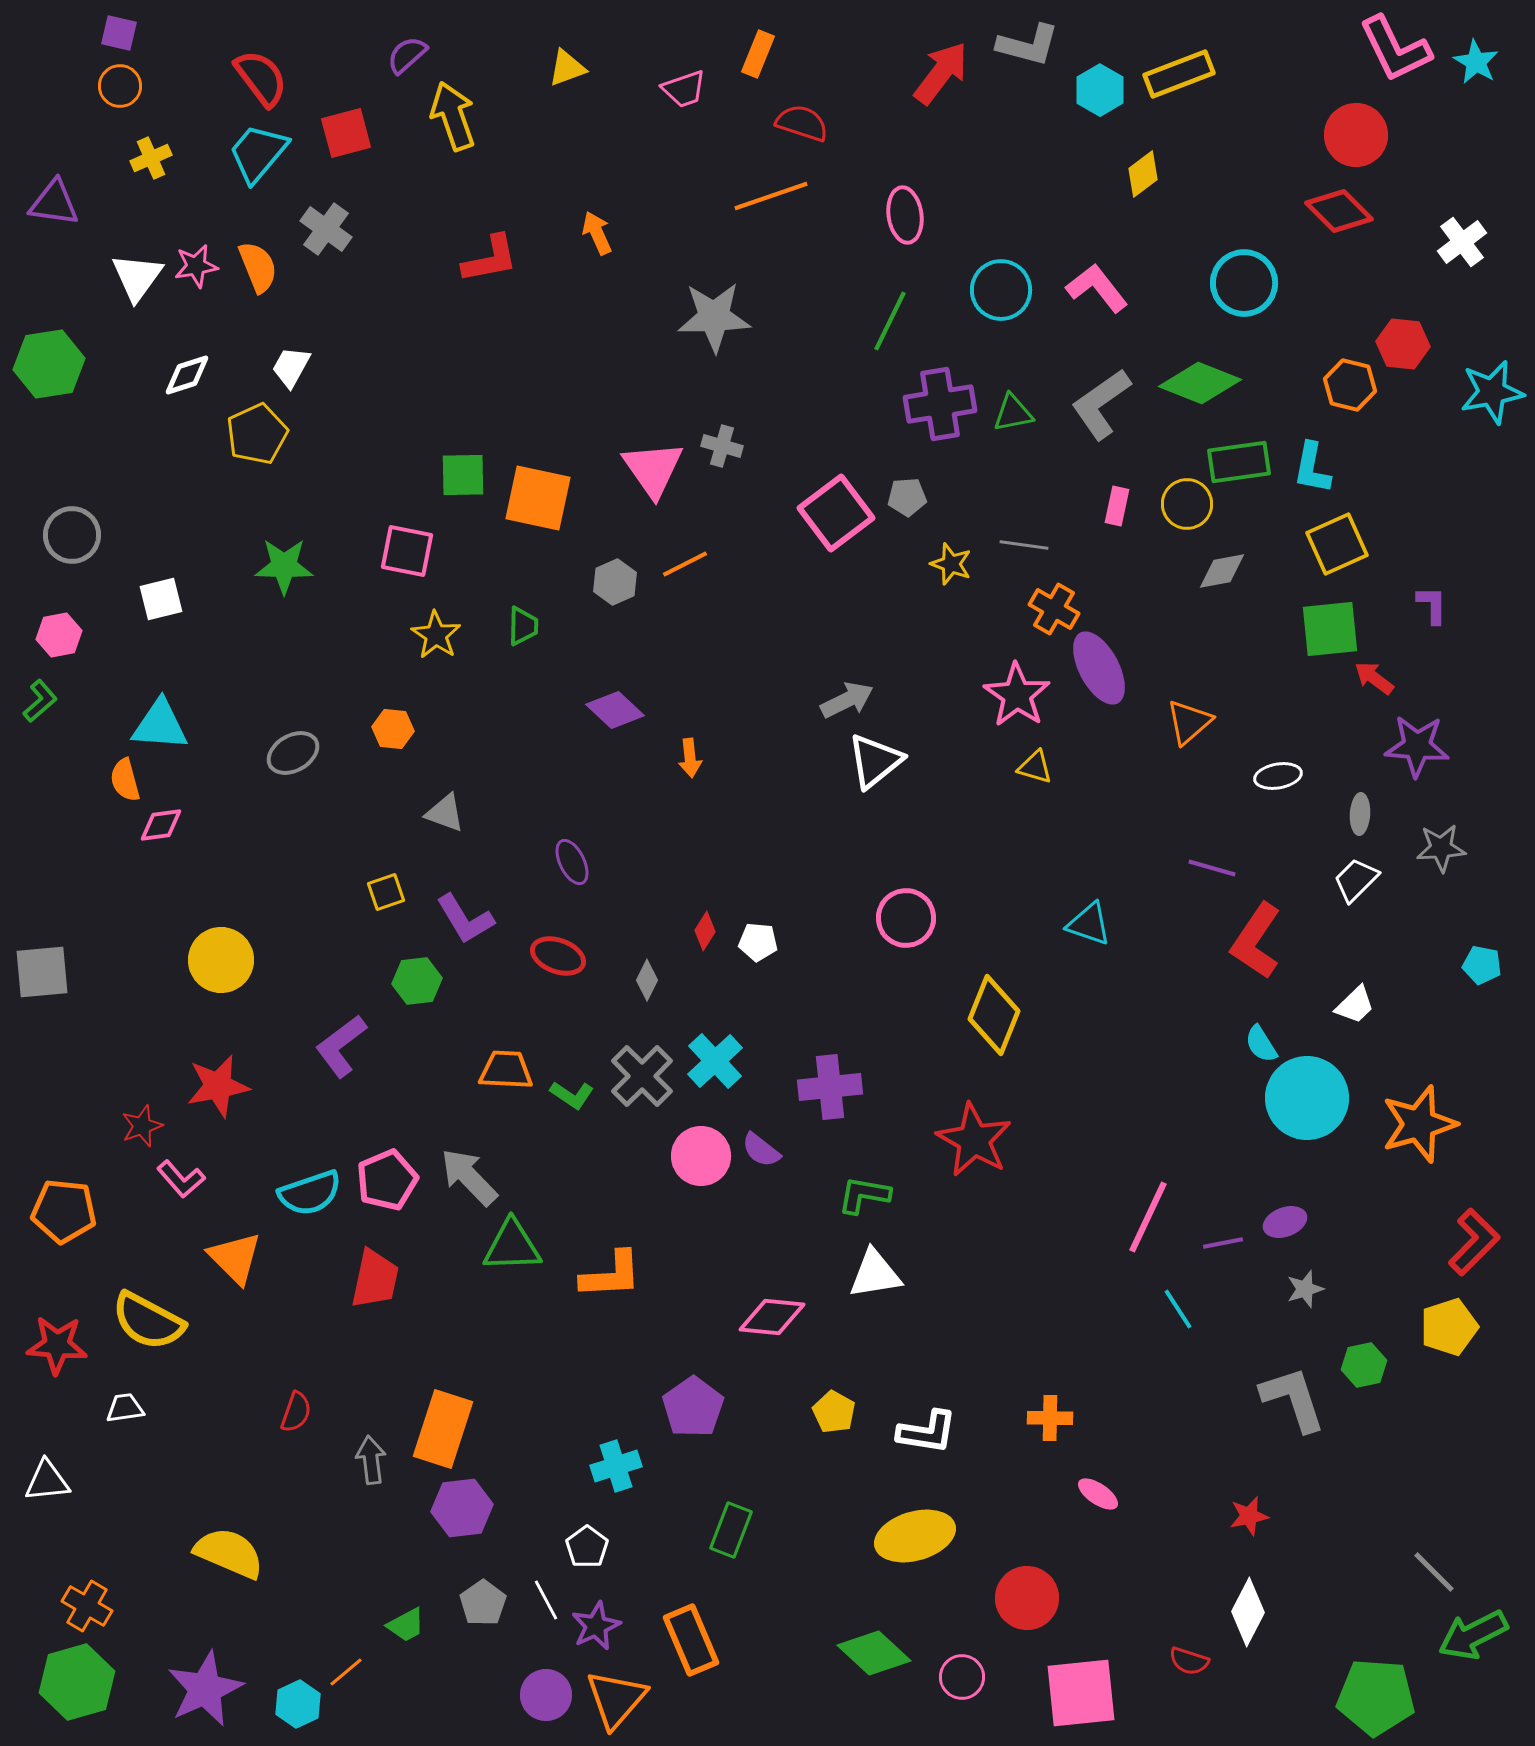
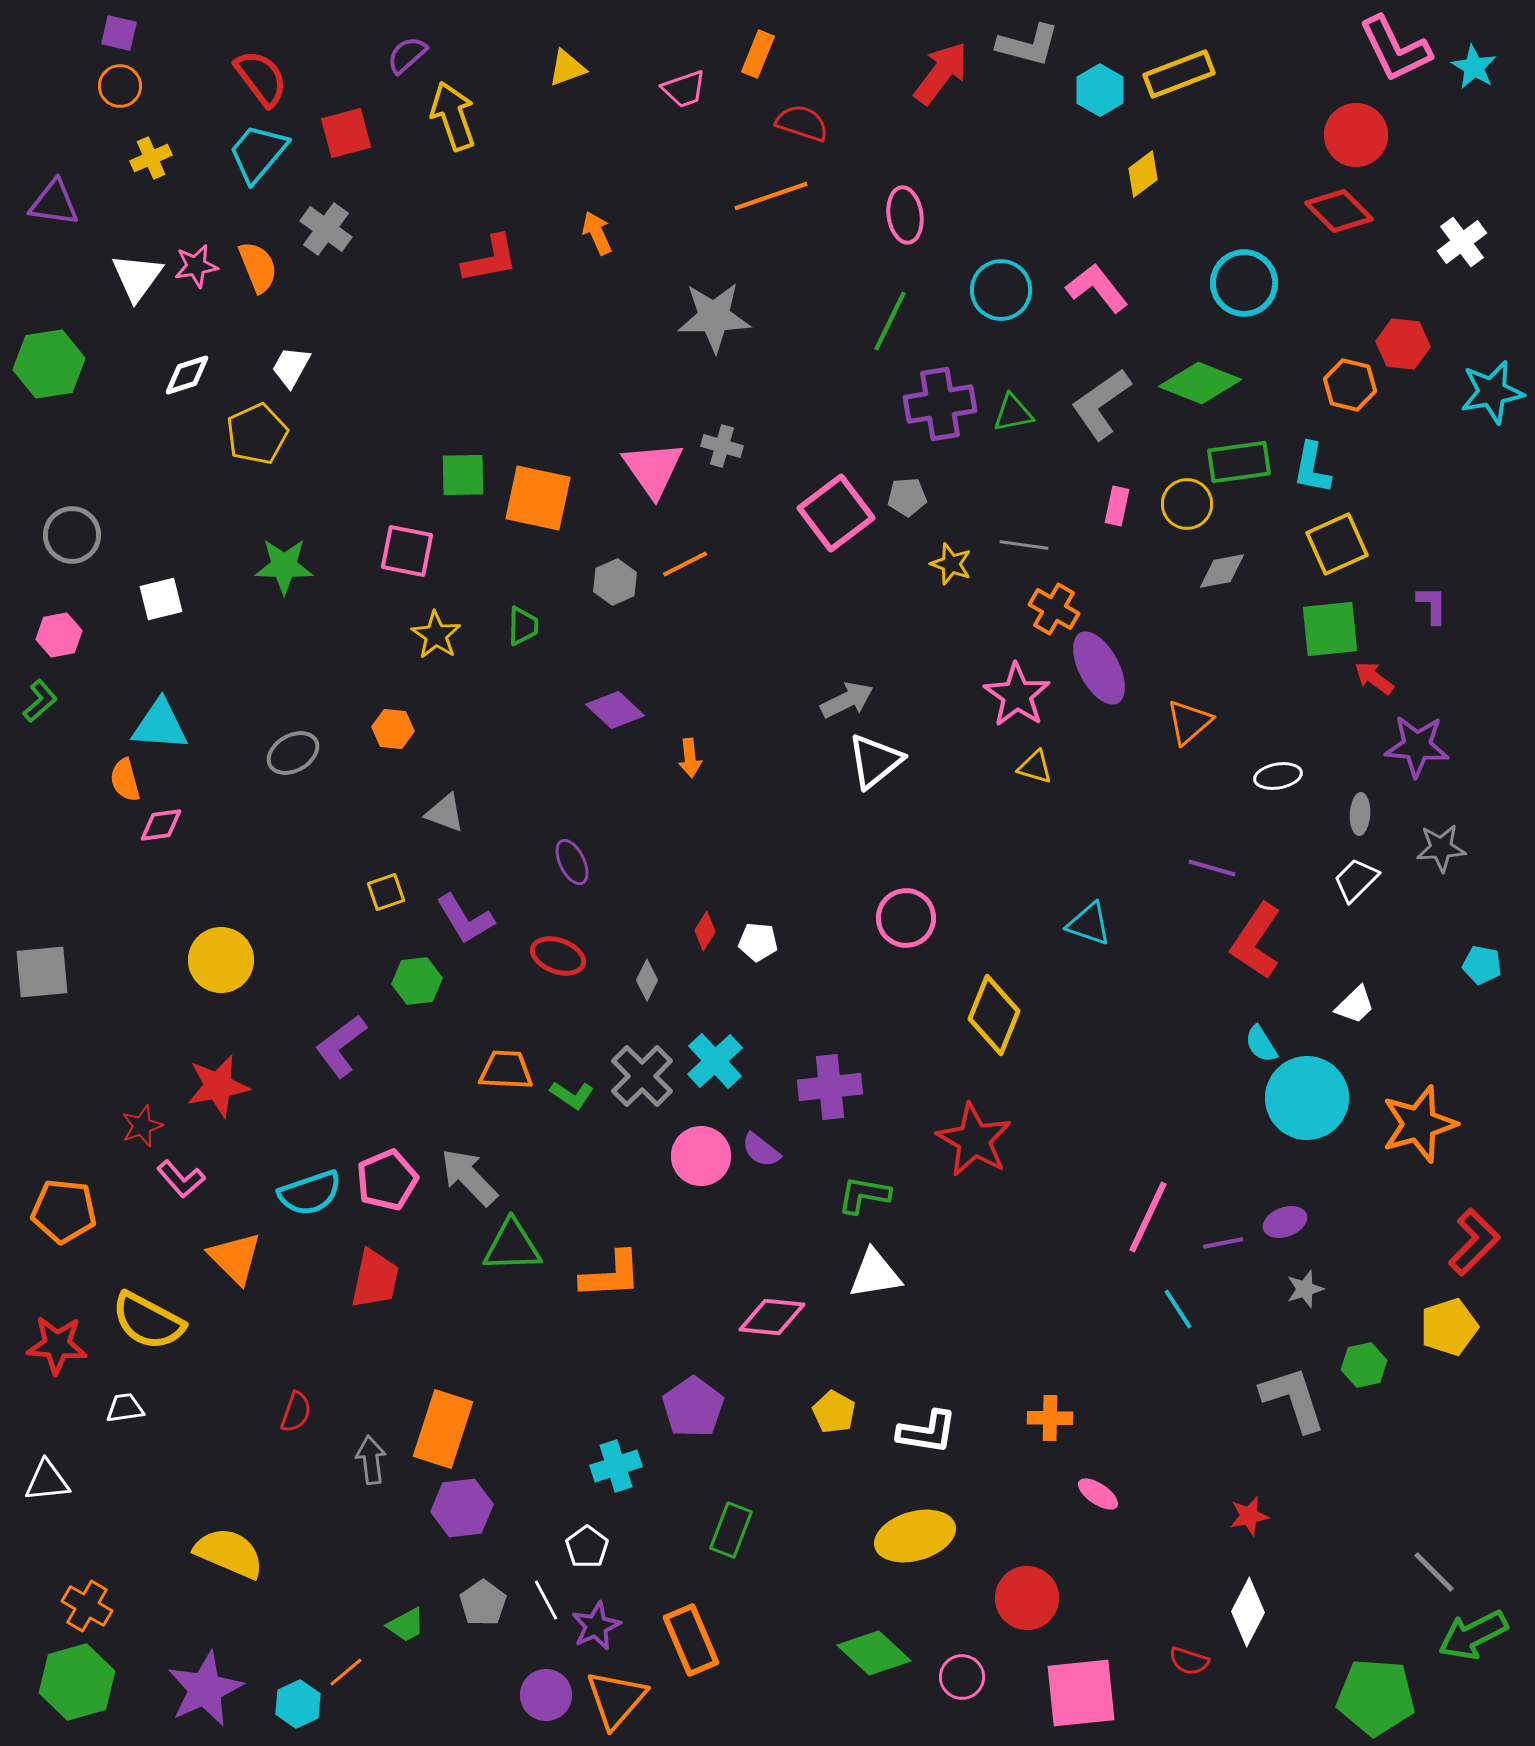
cyan star at (1476, 62): moved 2 px left, 5 px down
